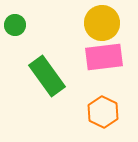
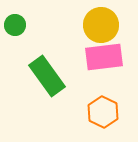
yellow circle: moved 1 px left, 2 px down
